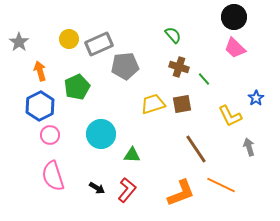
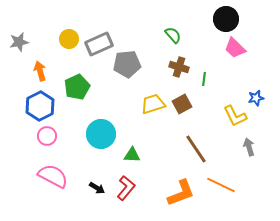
black circle: moved 8 px left, 2 px down
gray star: rotated 24 degrees clockwise
gray pentagon: moved 2 px right, 2 px up
green line: rotated 48 degrees clockwise
blue star: rotated 21 degrees clockwise
brown square: rotated 18 degrees counterclockwise
yellow L-shape: moved 5 px right
pink circle: moved 3 px left, 1 px down
pink semicircle: rotated 136 degrees clockwise
red L-shape: moved 1 px left, 2 px up
